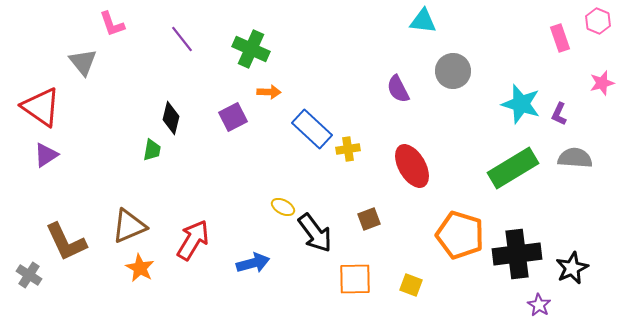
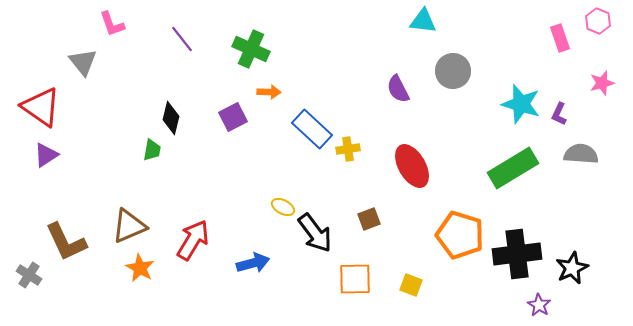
gray semicircle: moved 6 px right, 4 px up
